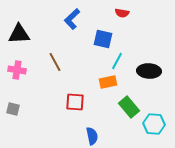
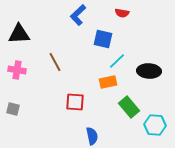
blue L-shape: moved 6 px right, 4 px up
cyan line: rotated 18 degrees clockwise
cyan hexagon: moved 1 px right, 1 px down
